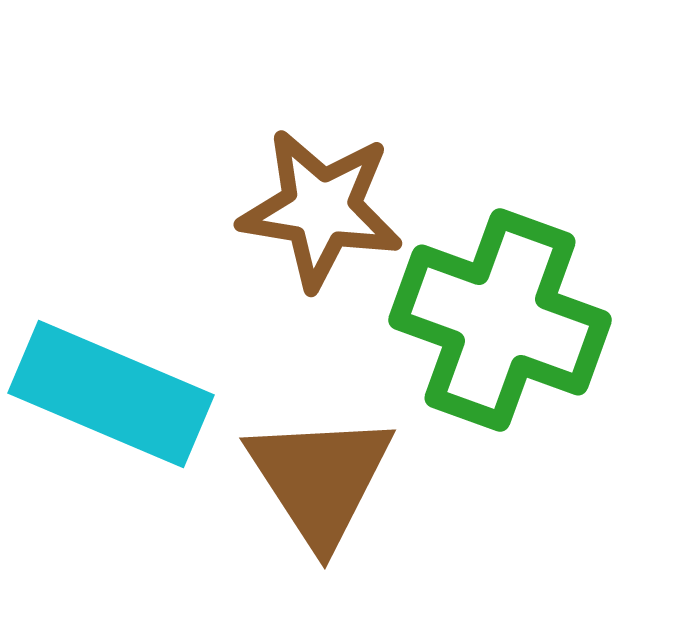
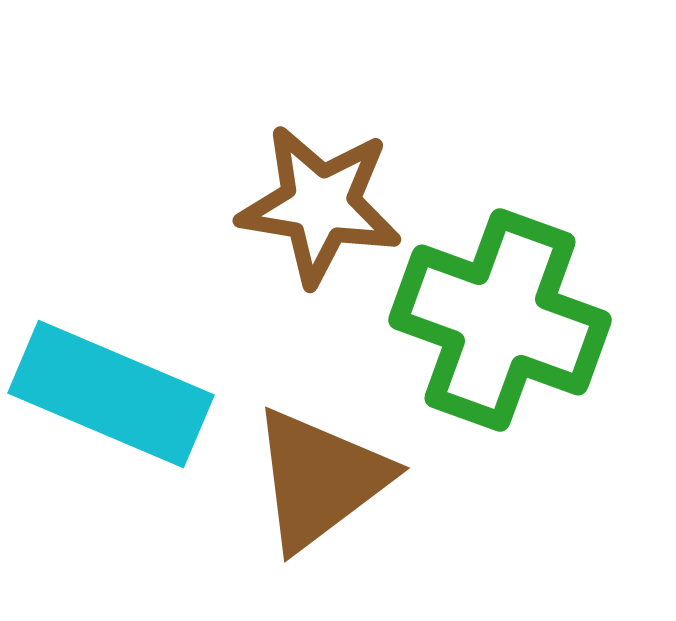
brown star: moved 1 px left, 4 px up
brown triangle: rotated 26 degrees clockwise
